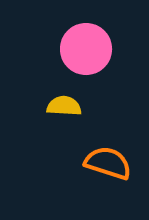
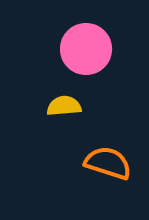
yellow semicircle: rotated 8 degrees counterclockwise
